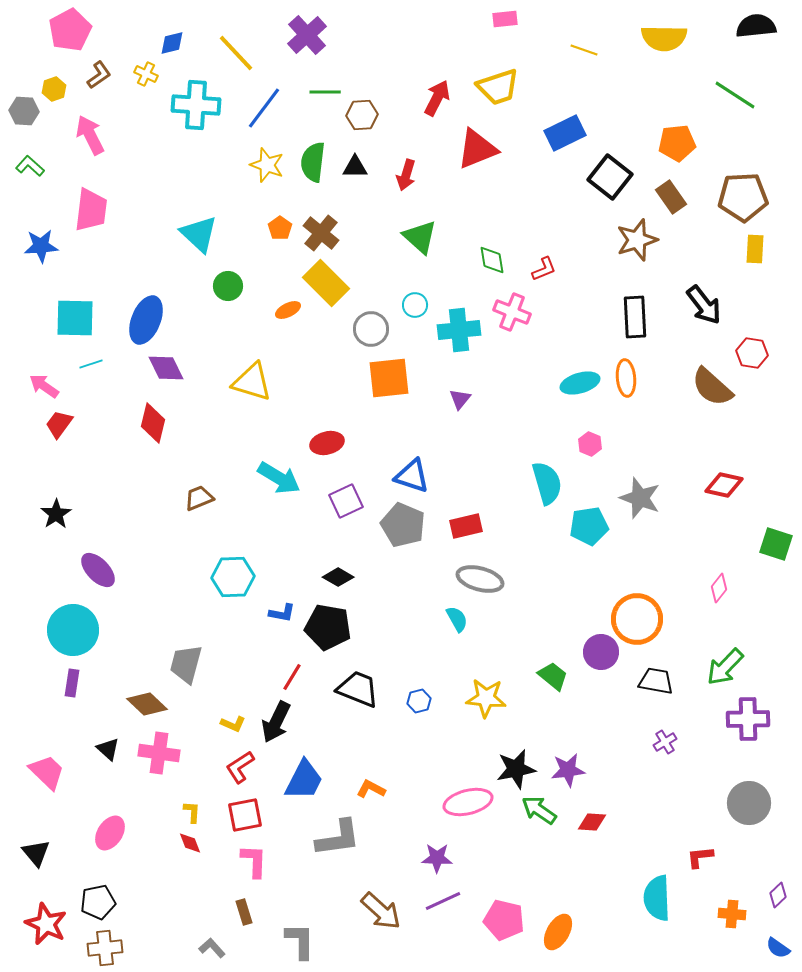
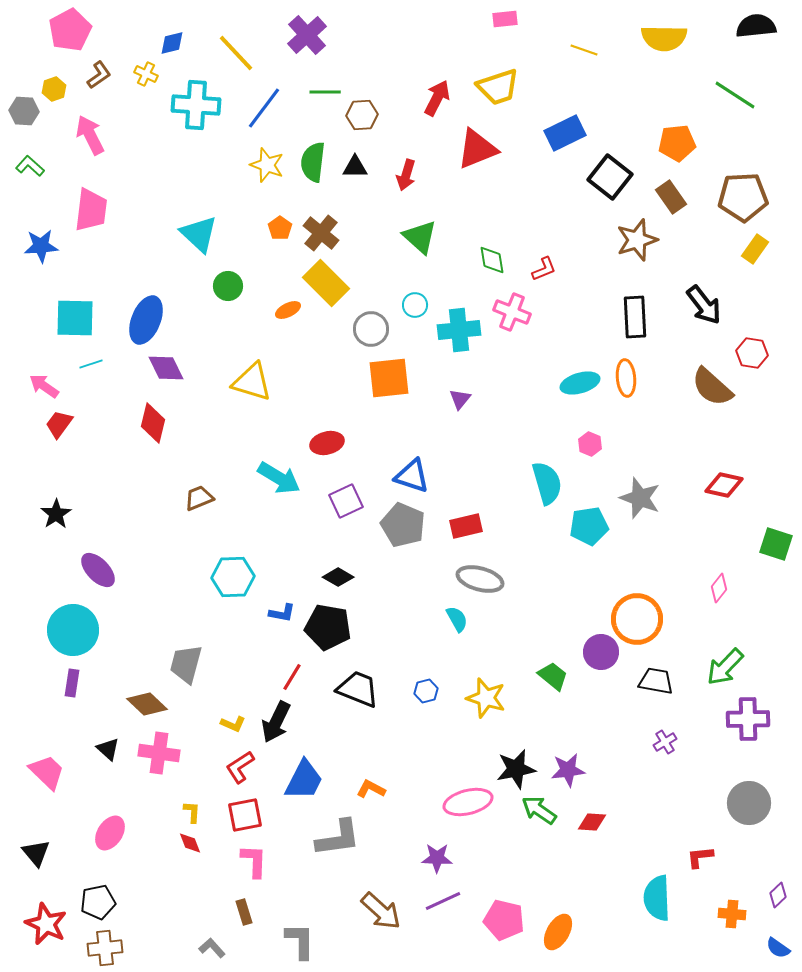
yellow rectangle at (755, 249): rotated 32 degrees clockwise
yellow star at (486, 698): rotated 12 degrees clockwise
blue hexagon at (419, 701): moved 7 px right, 10 px up
